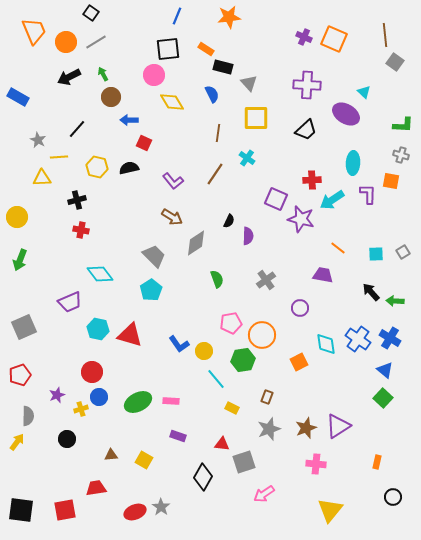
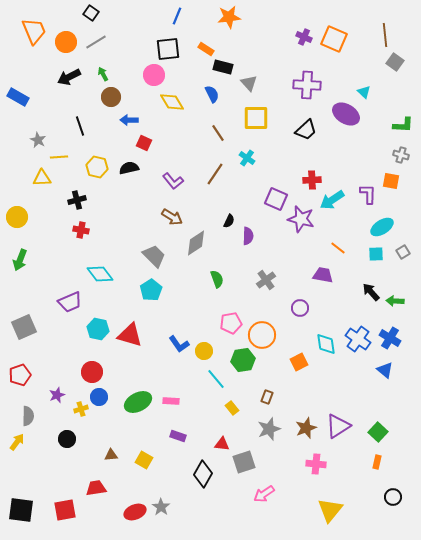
black line at (77, 129): moved 3 px right, 3 px up; rotated 60 degrees counterclockwise
brown line at (218, 133): rotated 42 degrees counterclockwise
cyan ellipse at (353, 163): moved 29 px right, 64 px down; rotated 55 degrees clockwise
green square at (383, 398): moved 5 px left, 34 px down
yellow rectangle at (232, 408): rotated 24 degrees clockwise
black diamond at (203, 477): moved 3 px up
